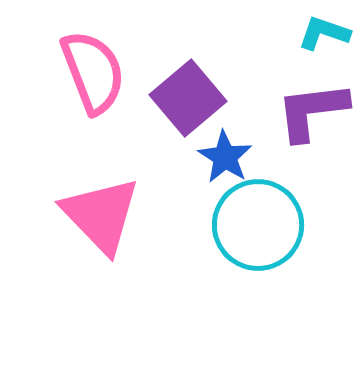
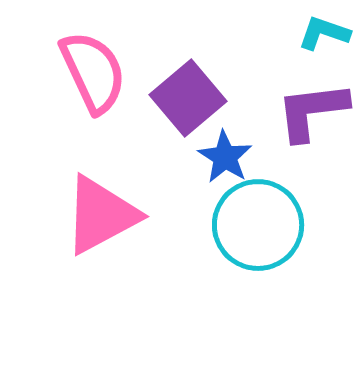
pink semicircle: rotated 4 degrees counterclockwise
pink triangle: rotated 46 degrees clockwise
